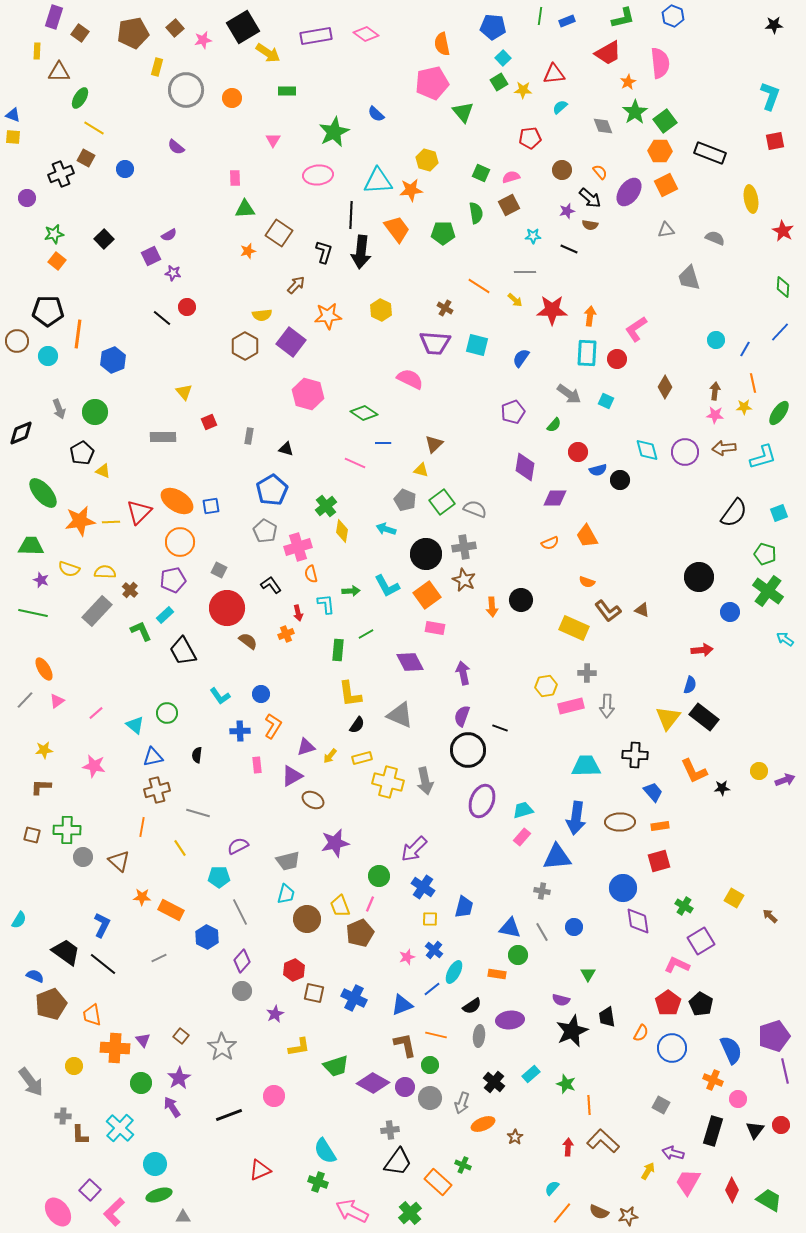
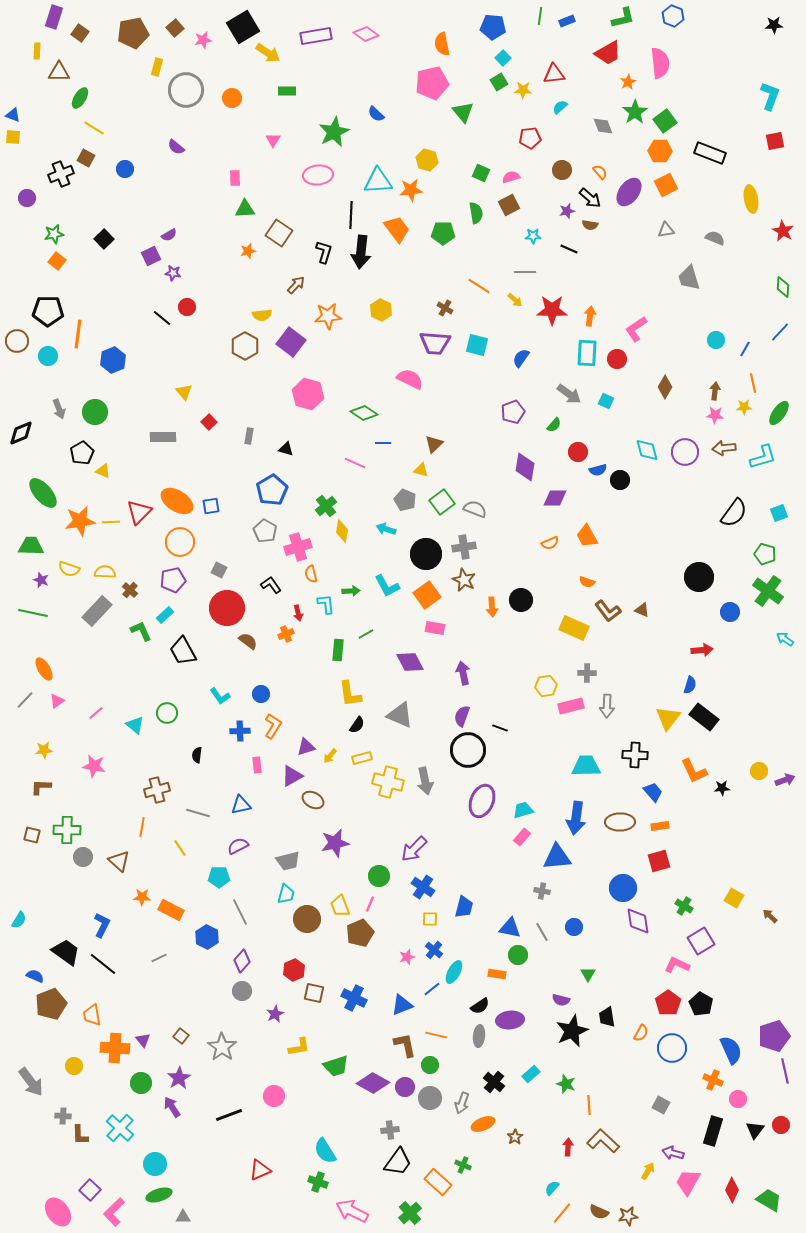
red square at (209, 422): rotated 21 degrees counterclockwise
blue triangle at (153, 757): moved 88 px right, 48 px down
black semicircle at (472, 1006): moved 8 px right
